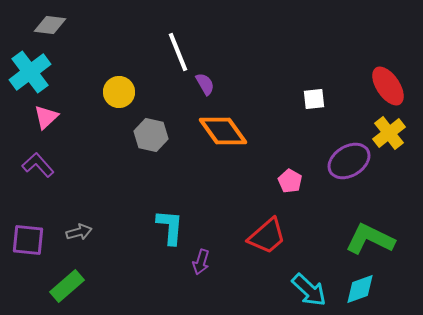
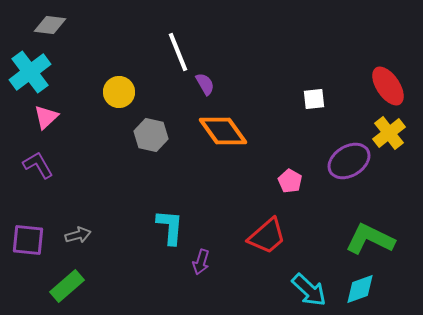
purple L-shape: rotated 12 degrees clockwise
gray arrow: moved 1 px left, 3 px down
